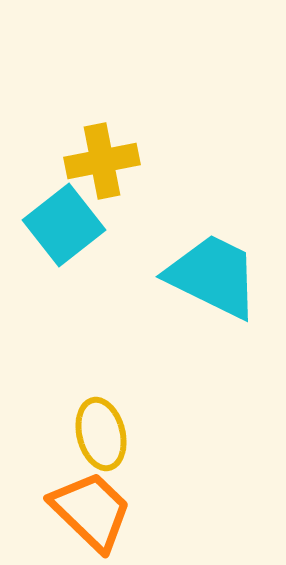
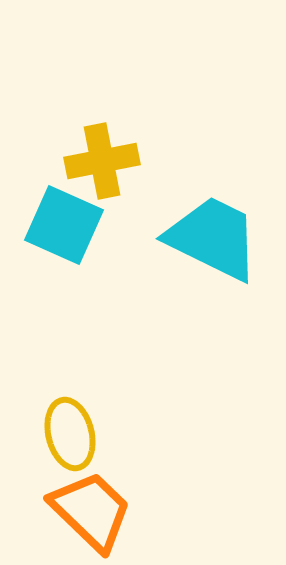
cyan square: rotated 28 degrees counterclockwise
cyan trapezoid: moved 38 px up
yellow ellipse: moved 31 px left
